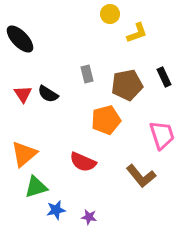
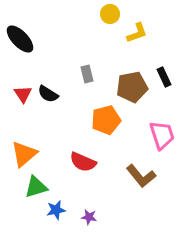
brown pentagon: moved 5 px right, 2 px down
